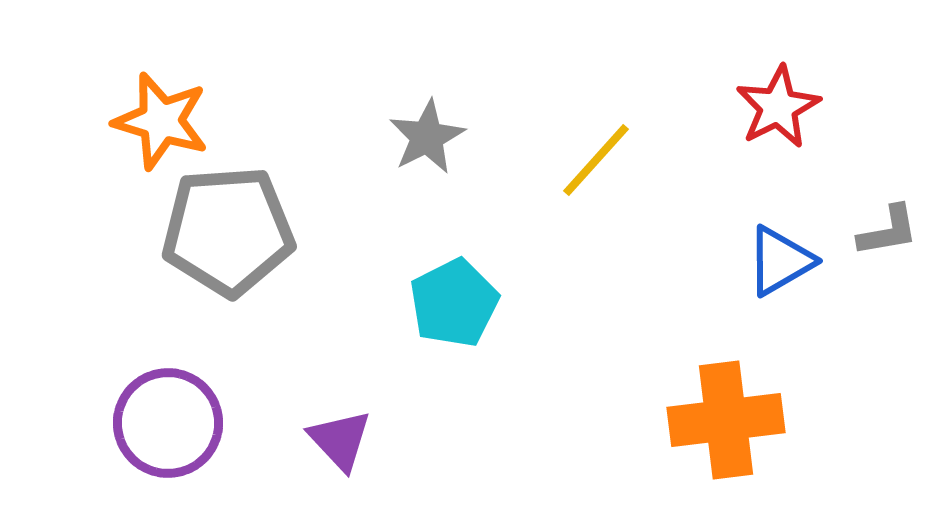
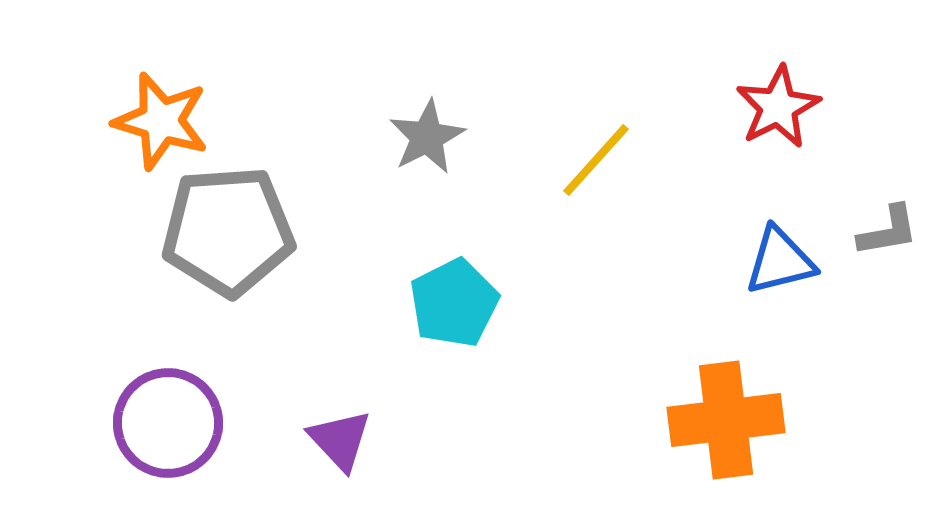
blue triangle: rotated 16 degrees clockwise
